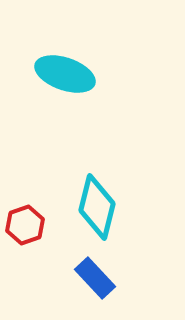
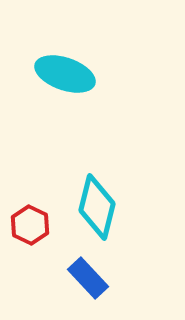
red hexagon: moved 5 px right; rotated 15 degrees counterclockwise
blue rectangle: moved 7 px left
